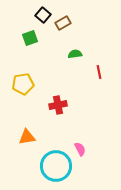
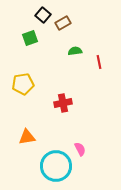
green semicircle: moved 3 px up
red line: moved 10 px up
red cross: moved 5 px right, 2 px up
